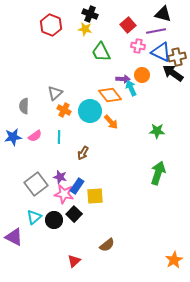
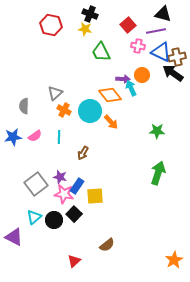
red hexagon: rotated 10 degrees counterclockwise
